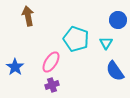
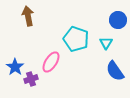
purple cross: moved 21 px left, 6 px up
